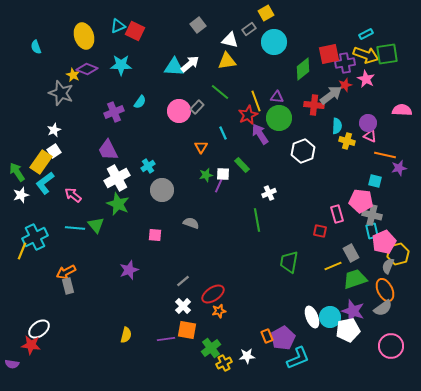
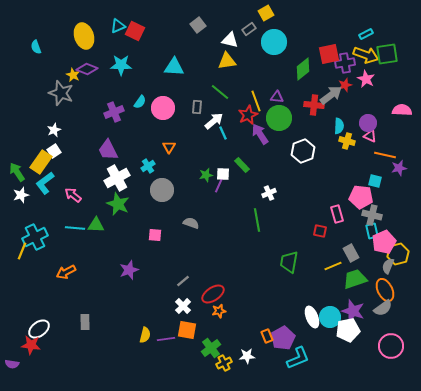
white arrow at (190, 64): moved 24 px right, 57 px down
gray rectangle at (197, 107): rotated 40 degrees counterclockwise
pink circle at (179, 111): moved 16 px left, 3 px up
cyan semicircle at (337, 126): moved 2 px right
orange triangle at (201, 147): moved 32 px left
pink pentagon at (361, 201): moved 4 px up
green triangle at (96, 225): rotated 48 degrees counterclockwise
gray rectangle at (68, 286): moved 17 px right, 36 px down; rotated 14 degrees clockwise
yellow semicircle at (126, 335): moved 19 px right
